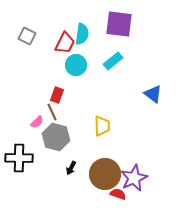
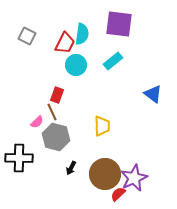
red semicircle: rotated 63 degrees counterclockwise
